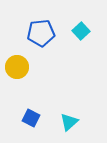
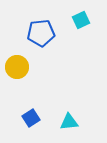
cyan square: moved 11 px up; rotated 18 degrees clockwise
blue square: rotated 30 degrees clockwise
cyan triangle: rotated 36 degrees clockwise
